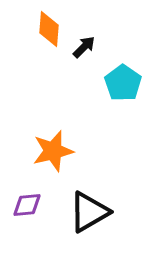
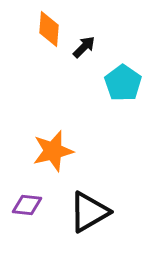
purple diamond: rotated 12 degrees clockwise
